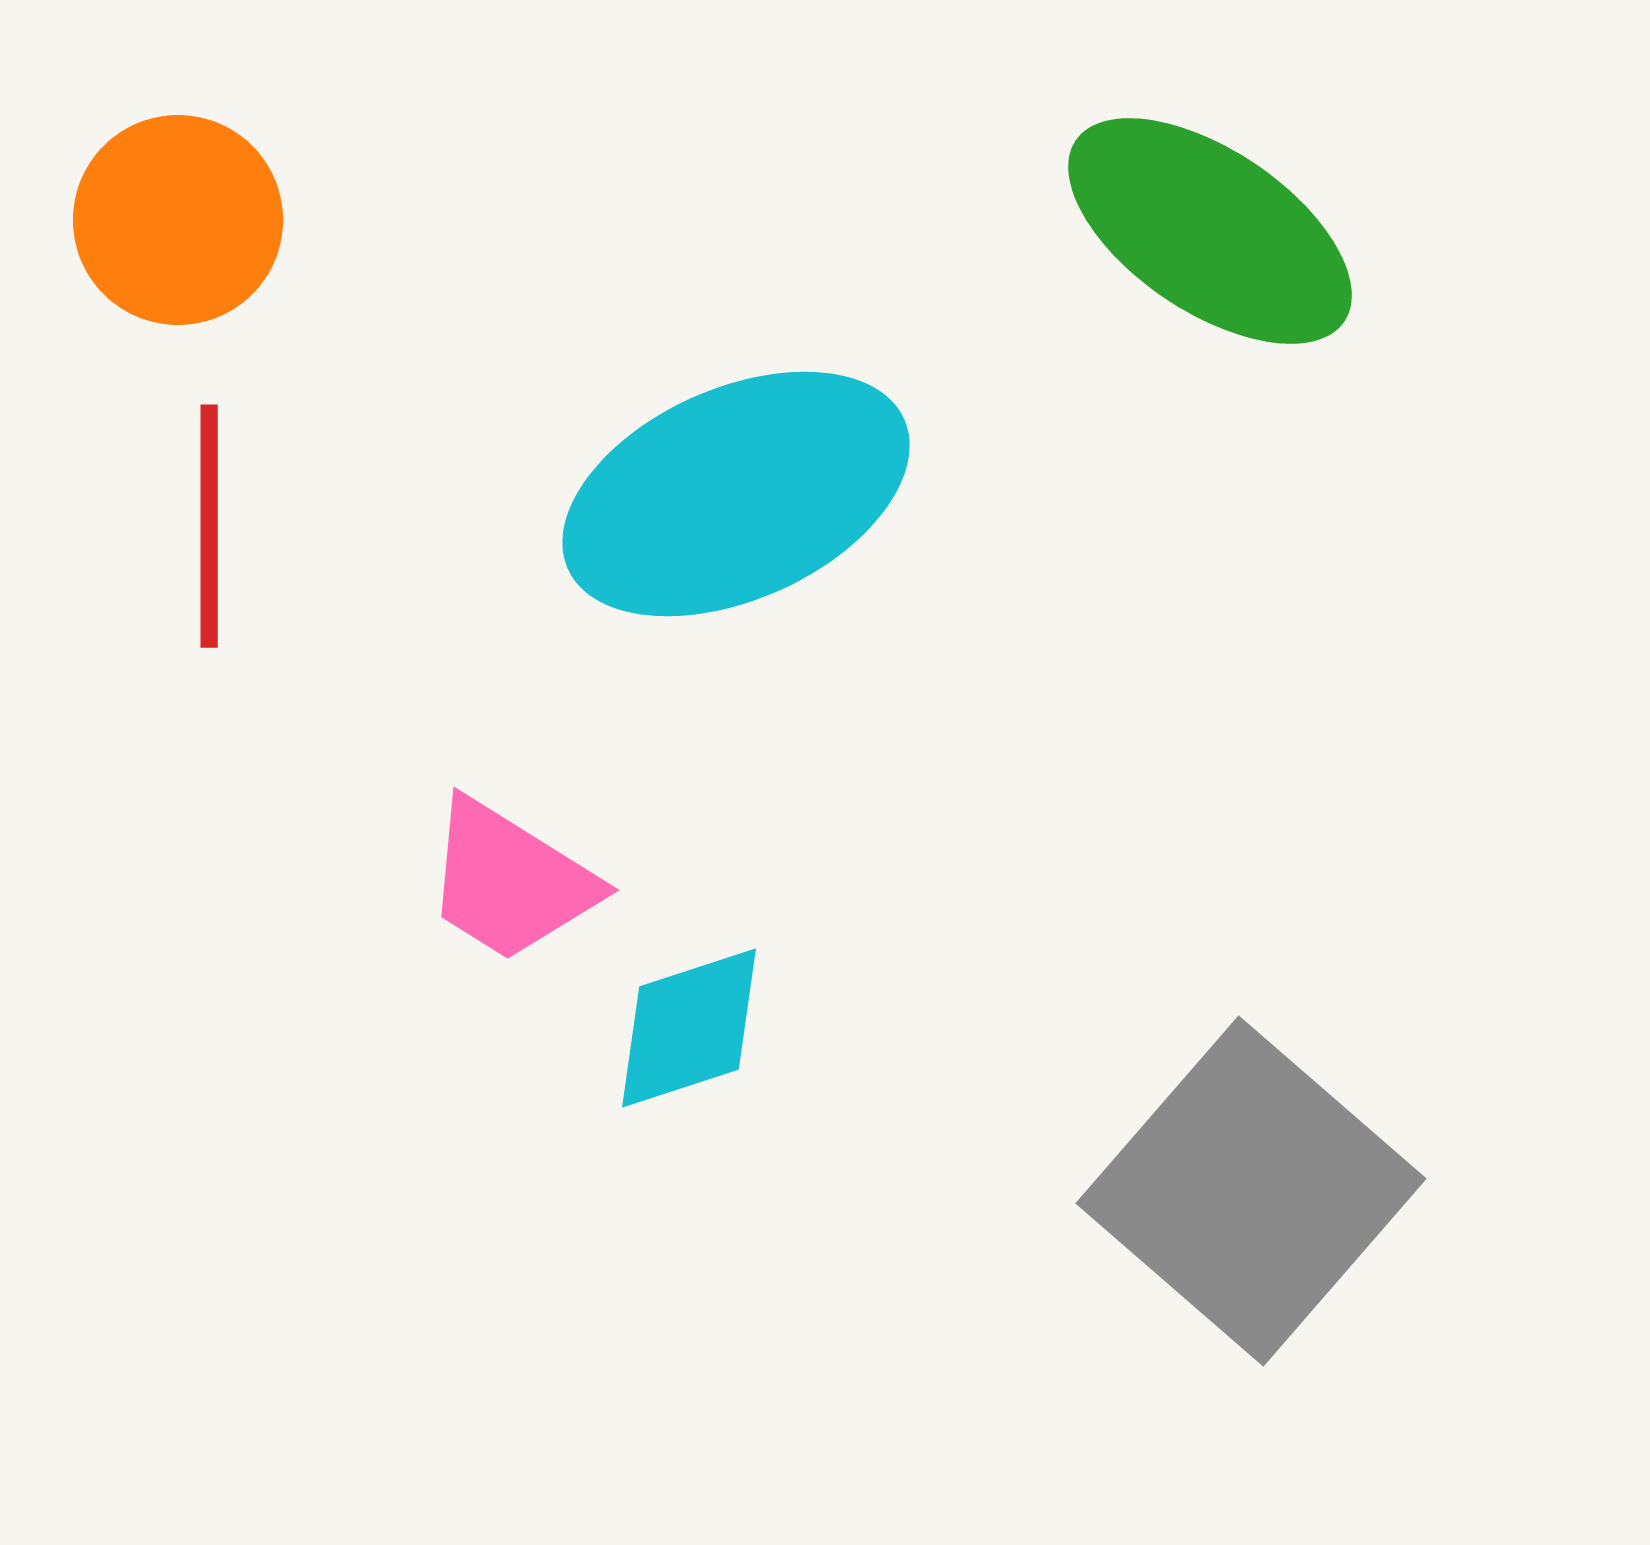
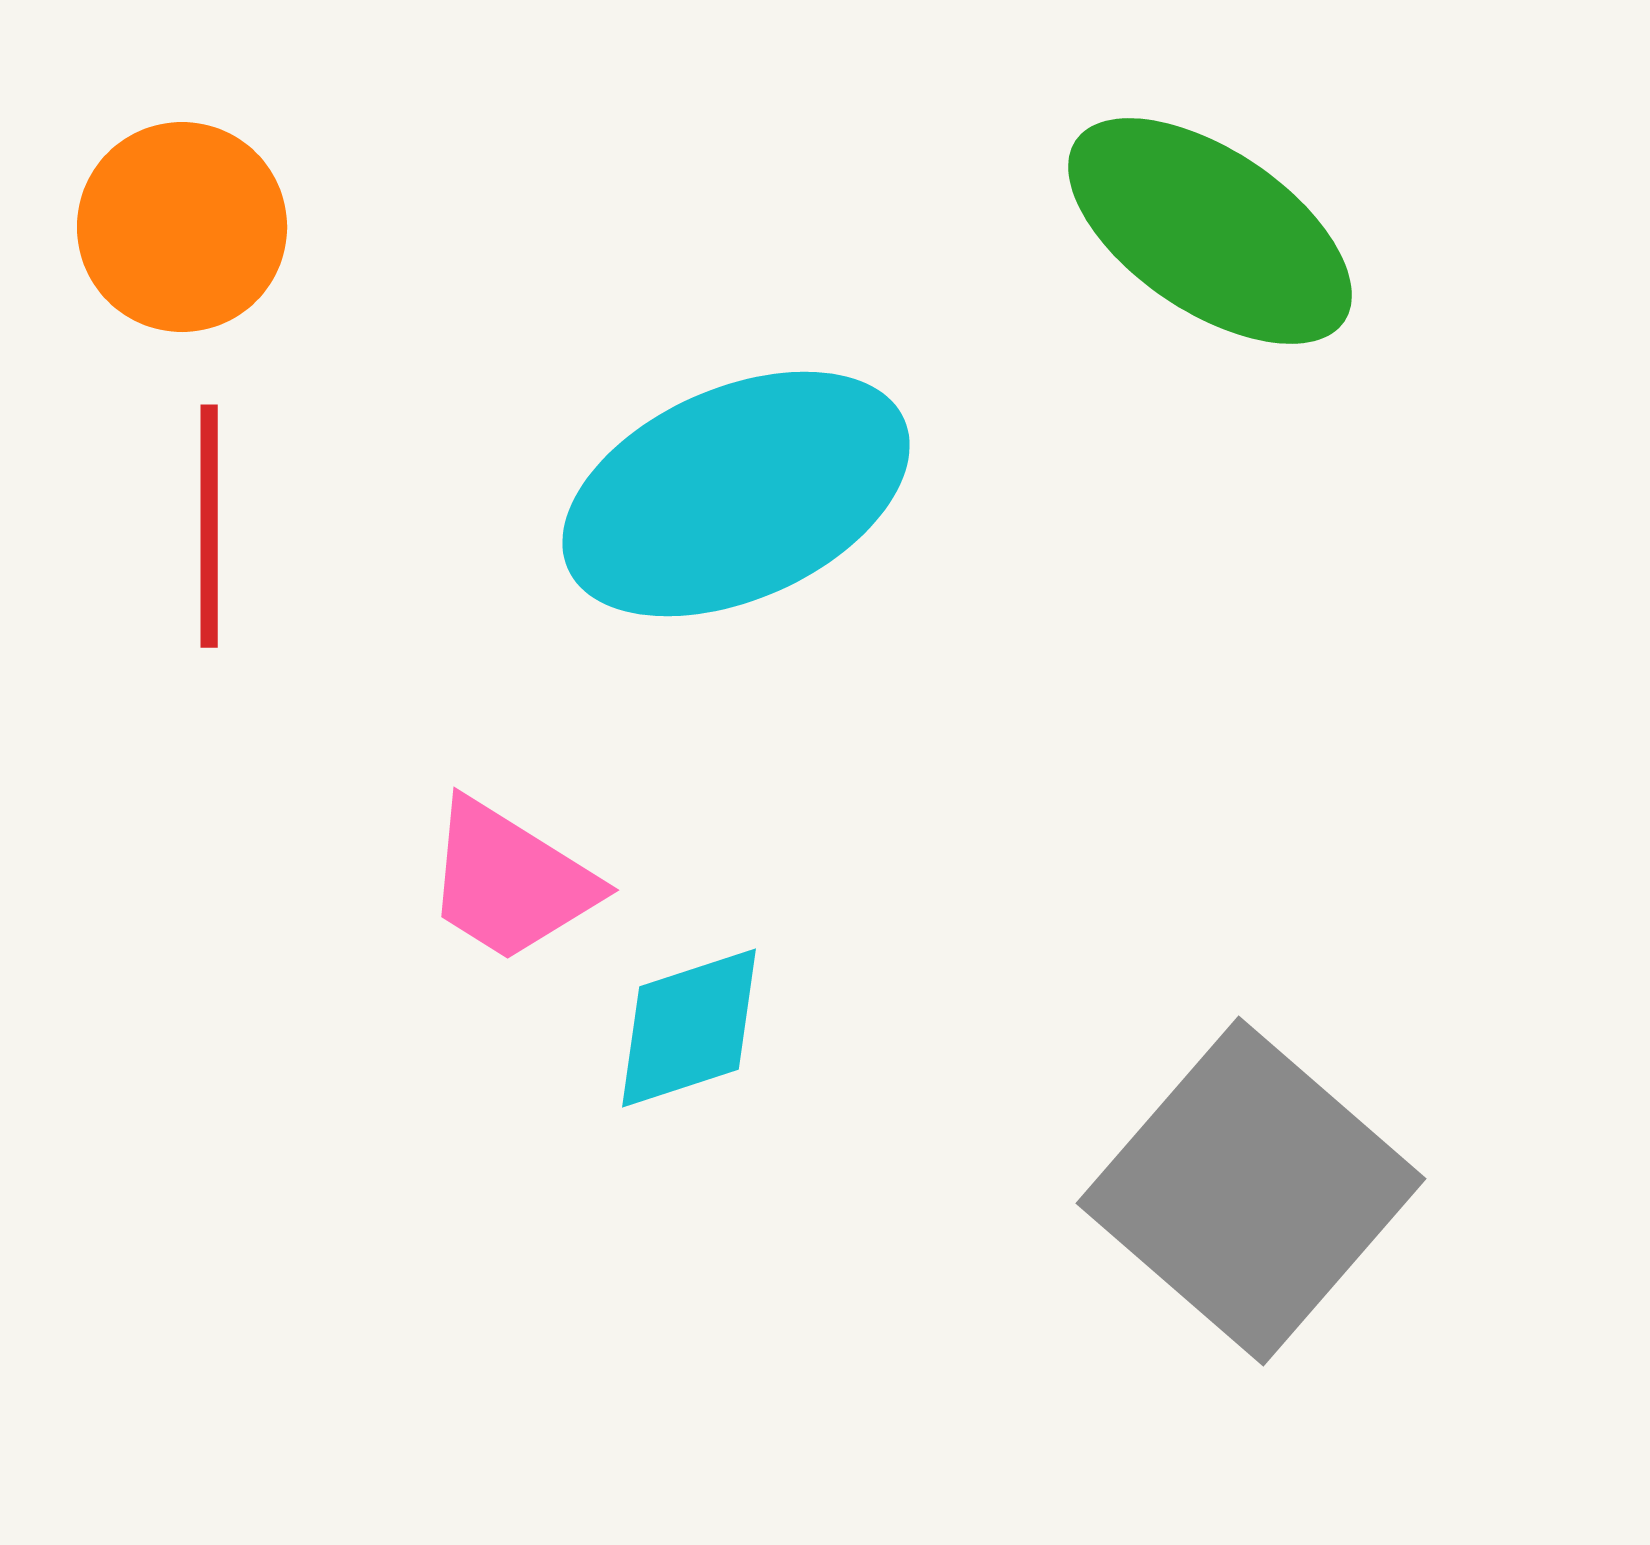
orange circle: moved 4 px right, 7 px down
